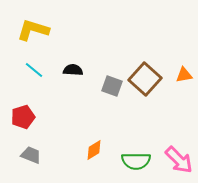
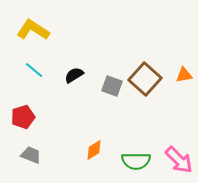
yellow L-shape: rotated 16 degrees clockwise
black semicircle: moved 1 px right, 5 px down; rotated 36 degrees counterclockwise
